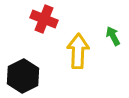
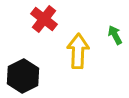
red cross: rotated 16 degrees clockwise
green arrow: moved 2 px right, 1 px up
